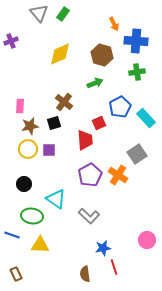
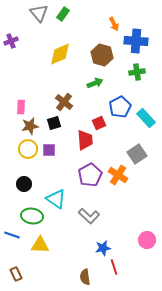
pink rectangle: moved 1 px right, 1 px down
brown semicircle: moved 3 px down
